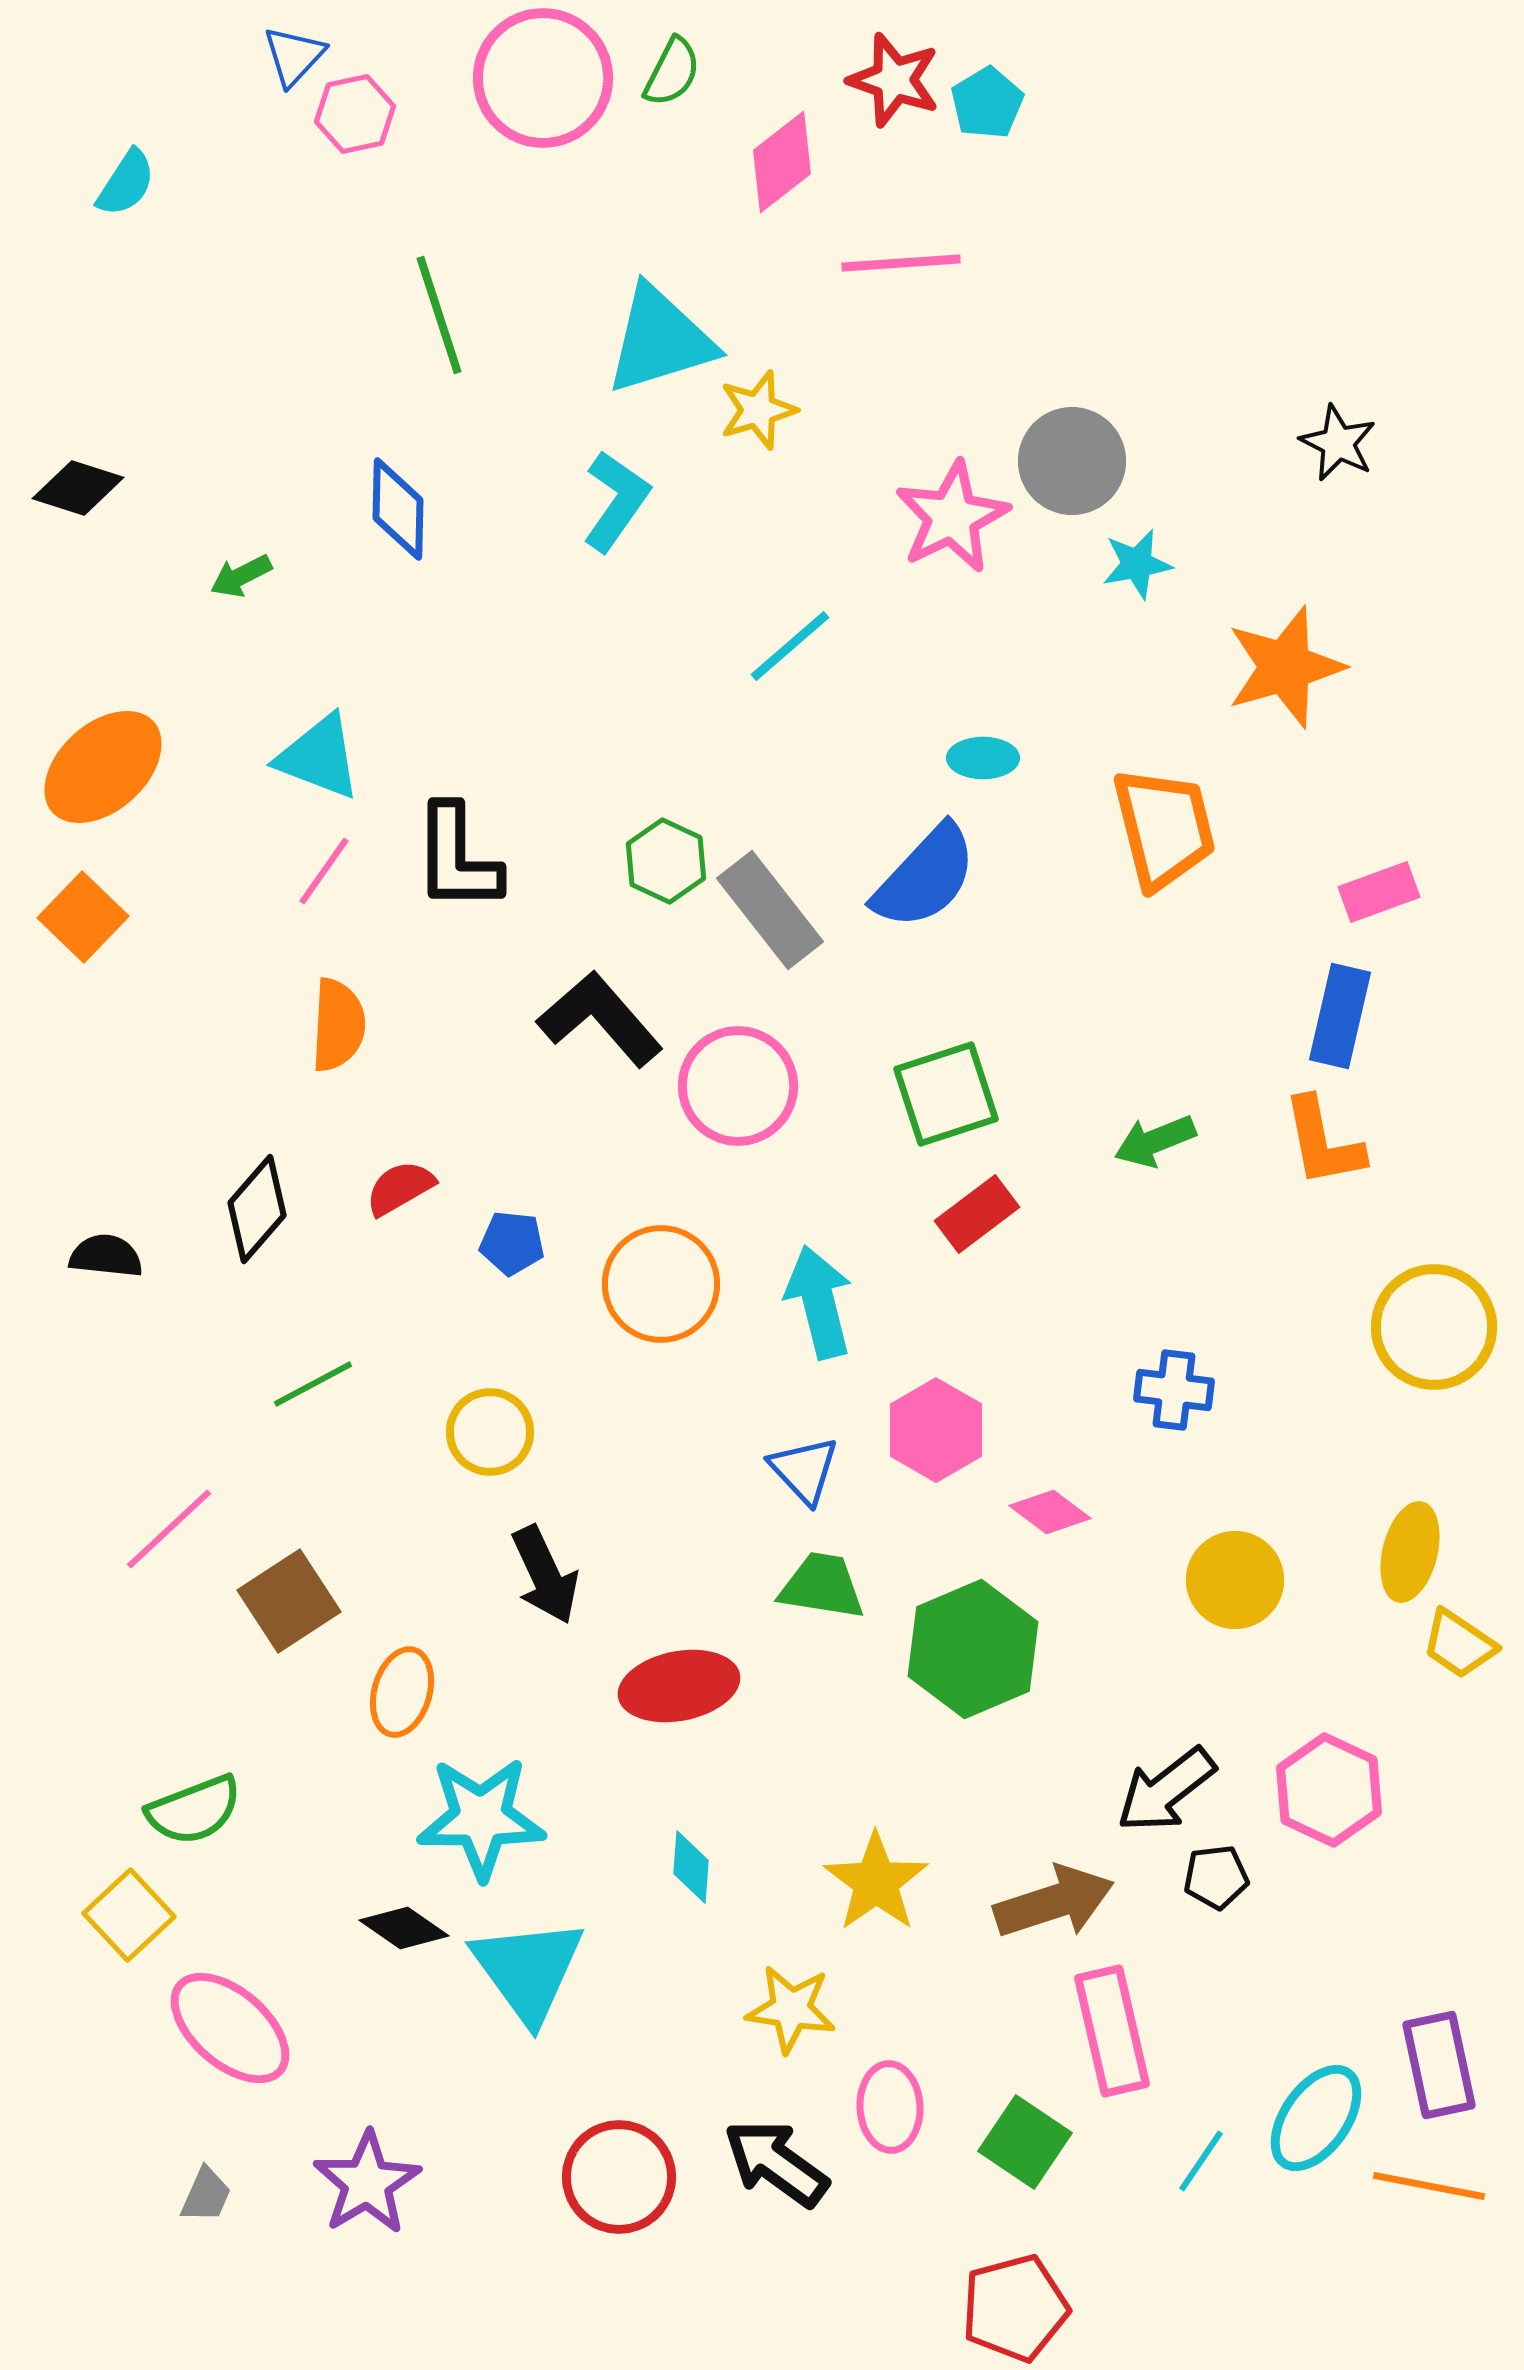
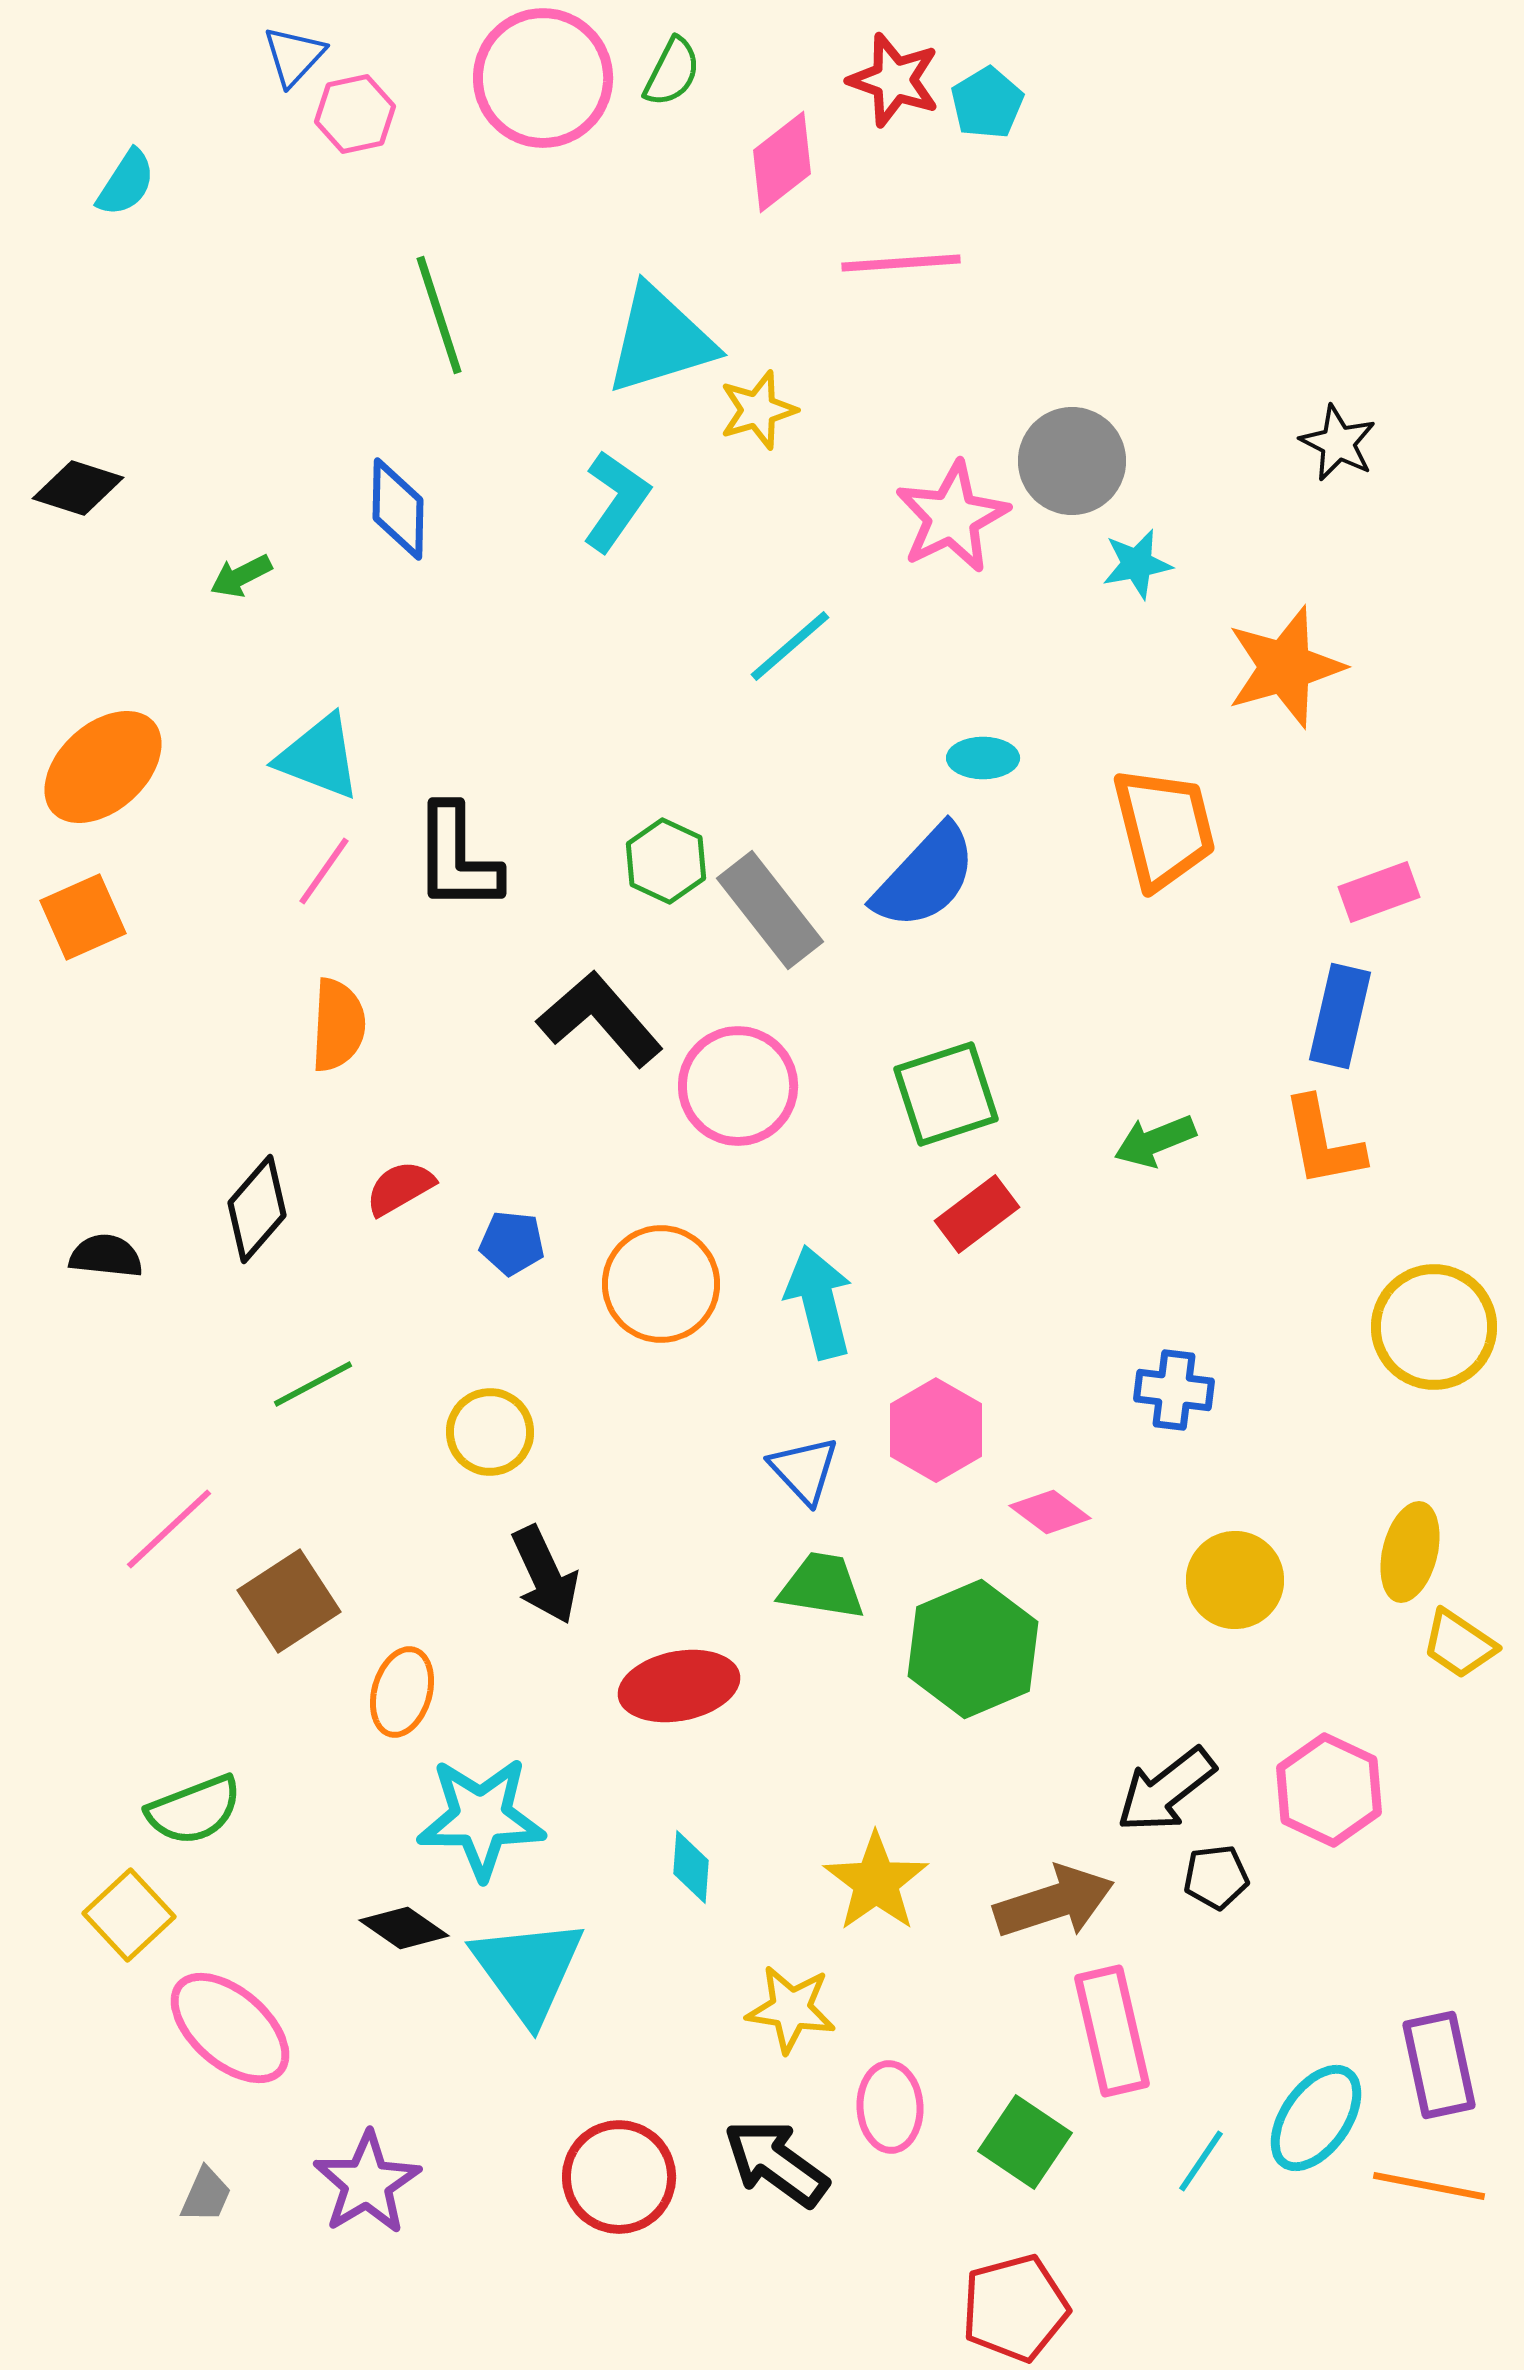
orange square at (83, 917): rotated 22 degrees clockwise
